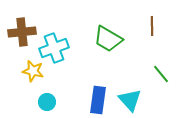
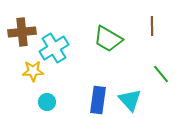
cyan cross: rotated 12 degrees counterclockwise
yellow star: rotated 15 degrees counterclockwise
